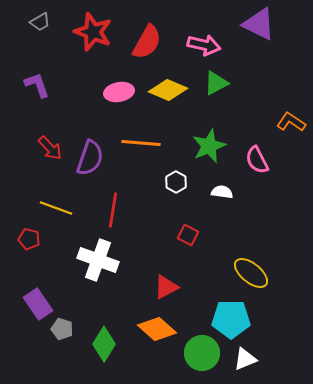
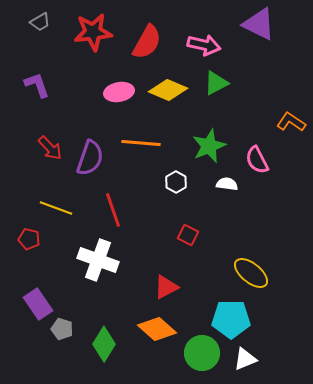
red star: rotated 27 degrees counterclockwise
white semicircle: moved 5 px right, 8 px up
red line: rotated 28 degrees counterclockwise
